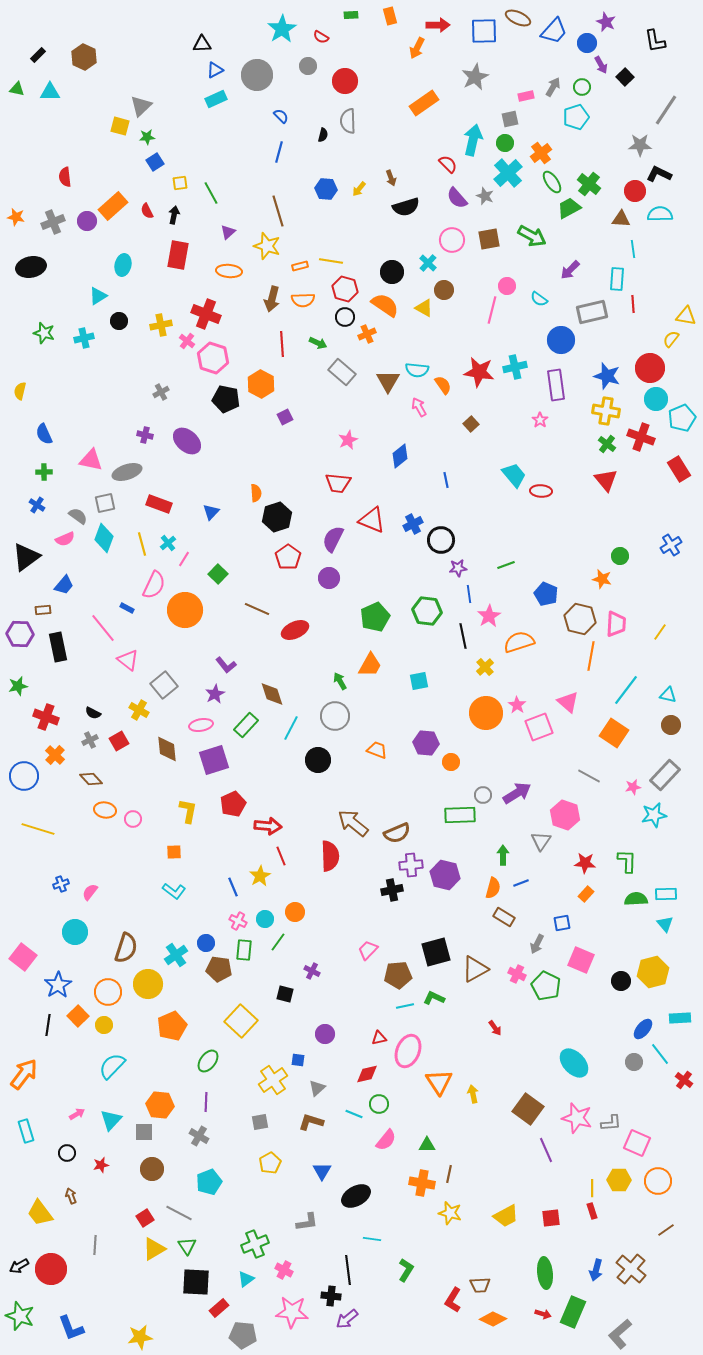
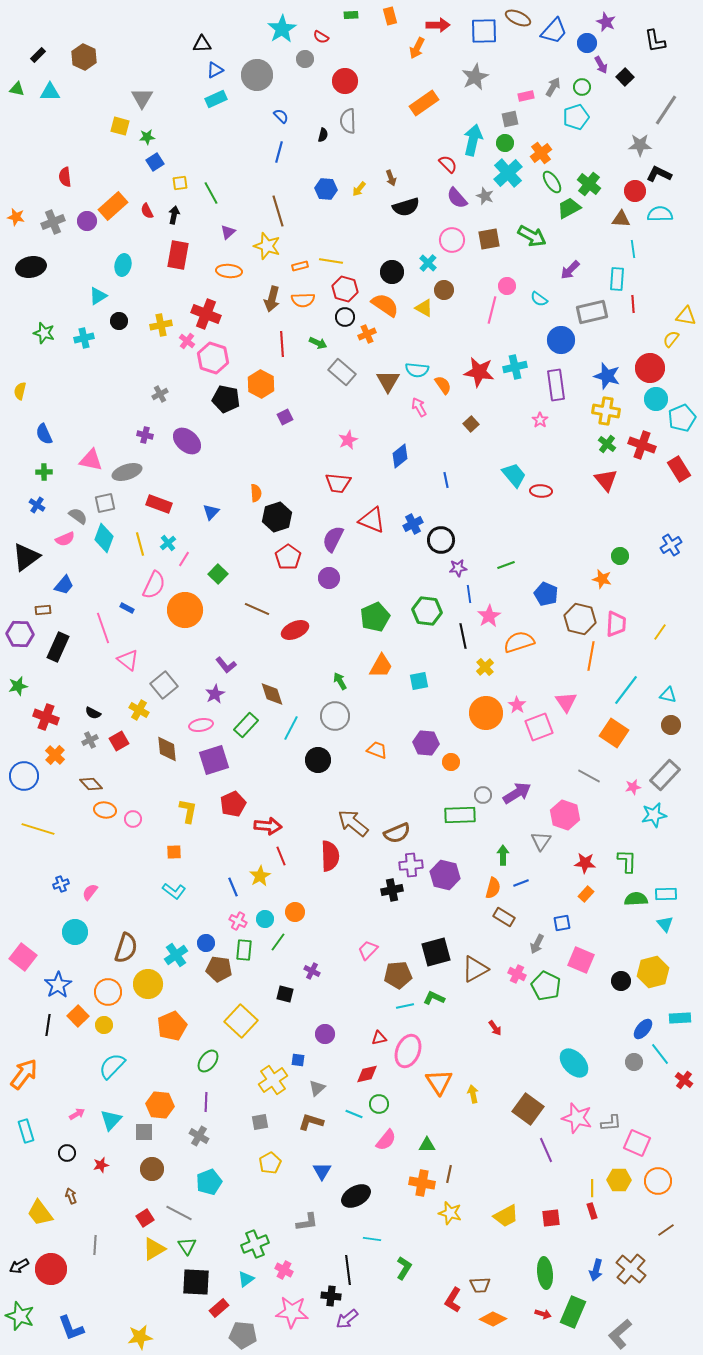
gray circle at (308, 66): moved 3 px left, 7 px up
gray triangle at (141, 106): moved 1 px right, 8 px up; rotated 15 degrees counterclockwise
gray cross at (161, 392): moved 1 px left, 2 px down
red cross at (641, 437): moved 1 px right, 8 px down
yellow line at (142, 544): moved 2 px left
pink line at (103, 628): rotated 20 degrees clockwise
black rectangle at (58, 647): rotated 36 degrees clockwise
orange trapezoid at (370, 665): moved 11 px right, 1 px down
pink triangle at (568, 702): moved 2 px left; rotated 15 degrees clockwise
brown diamond at (91, 779): moved 5 px down
green L-shape at (406, 1270): moved 2 px left, 2 px up
